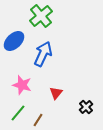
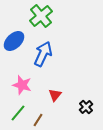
red triangle: moved 1 px left, 2 px down
